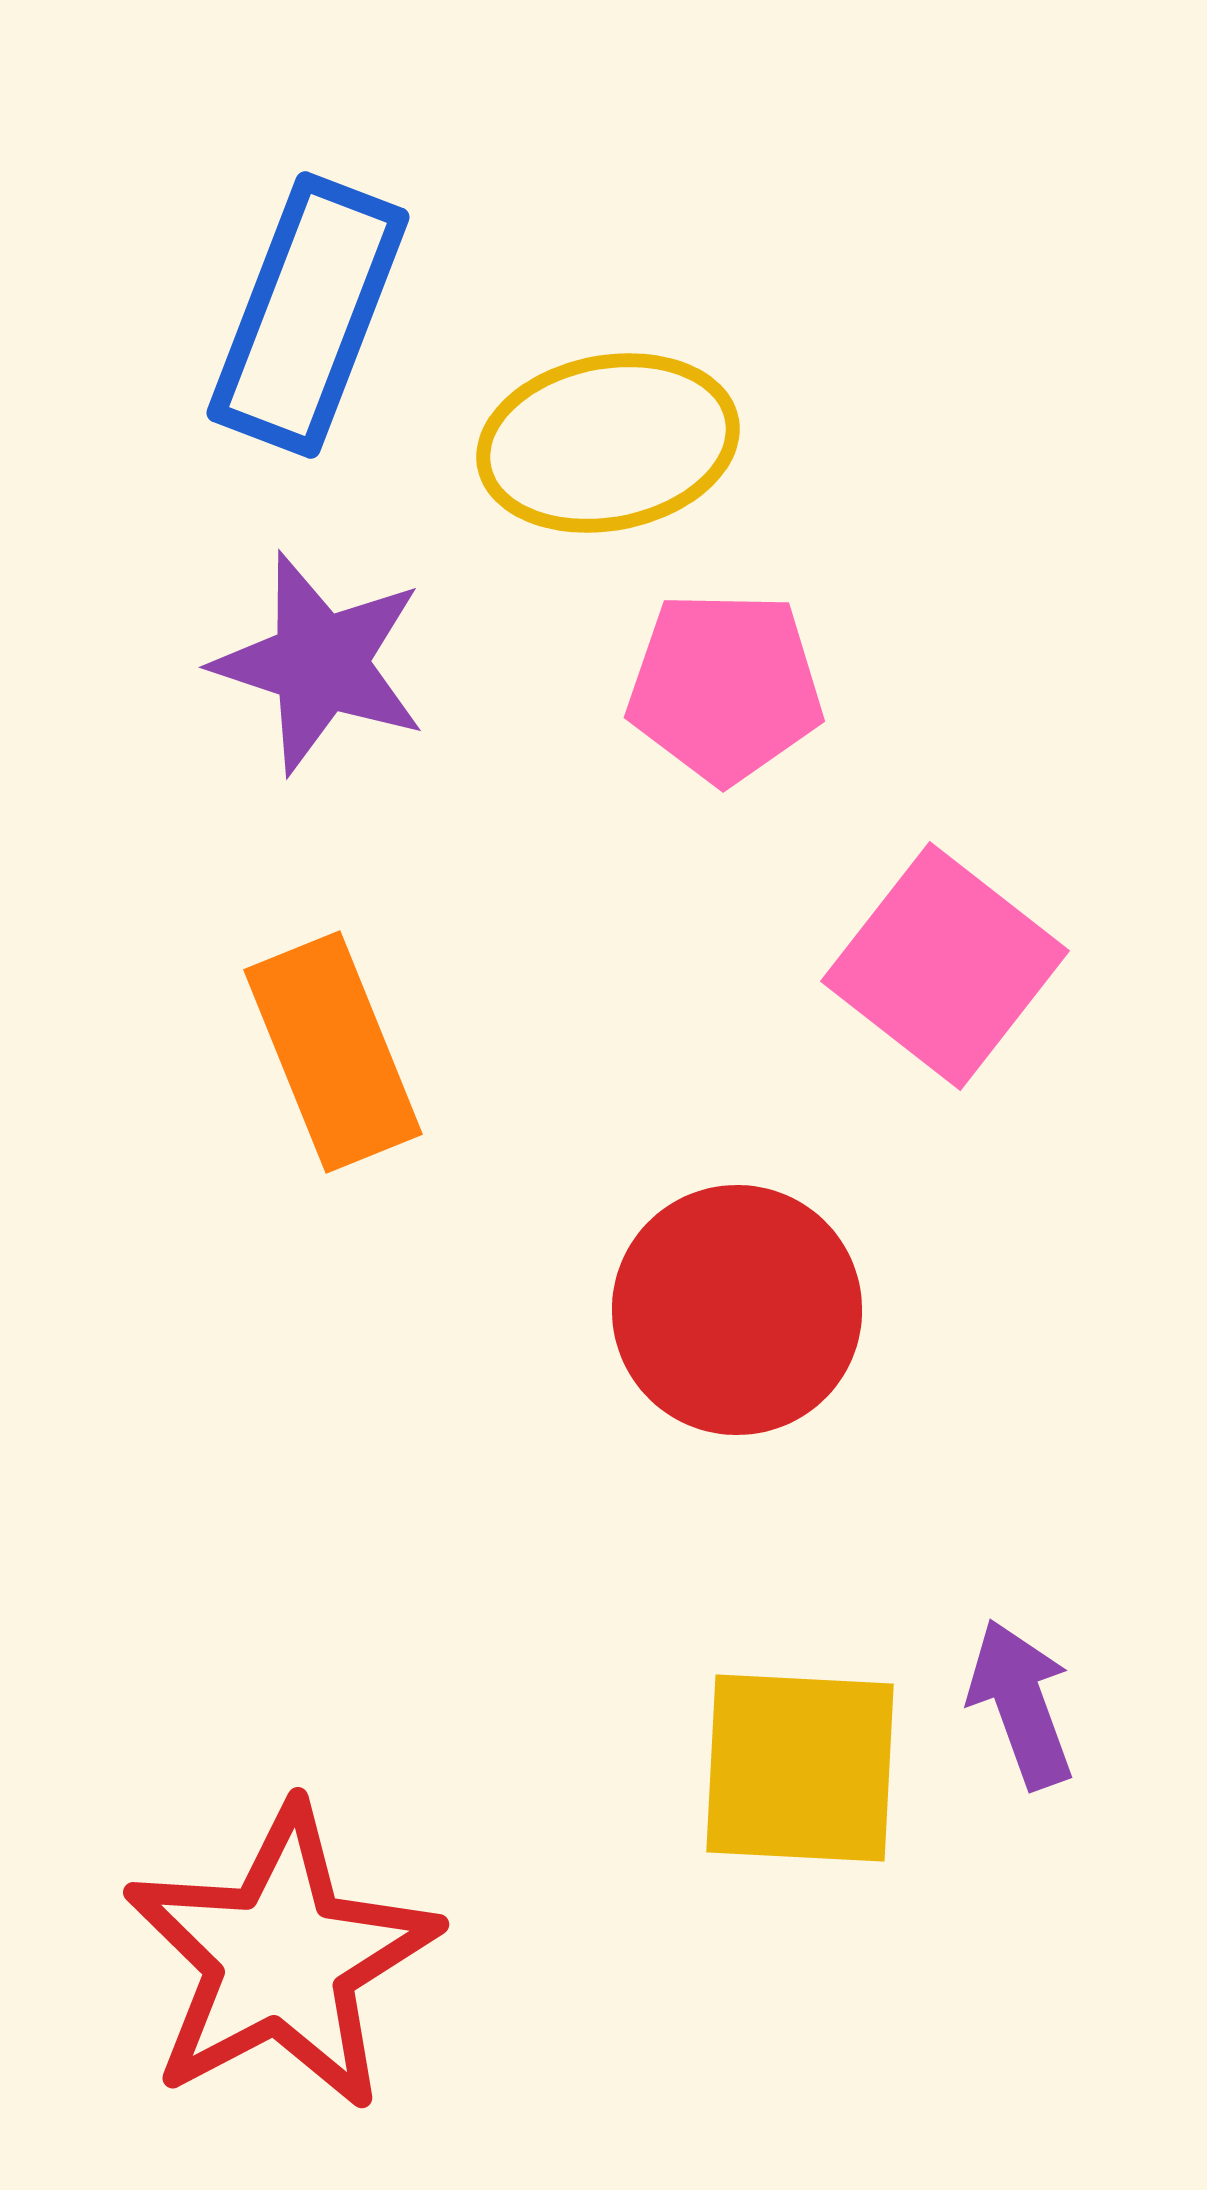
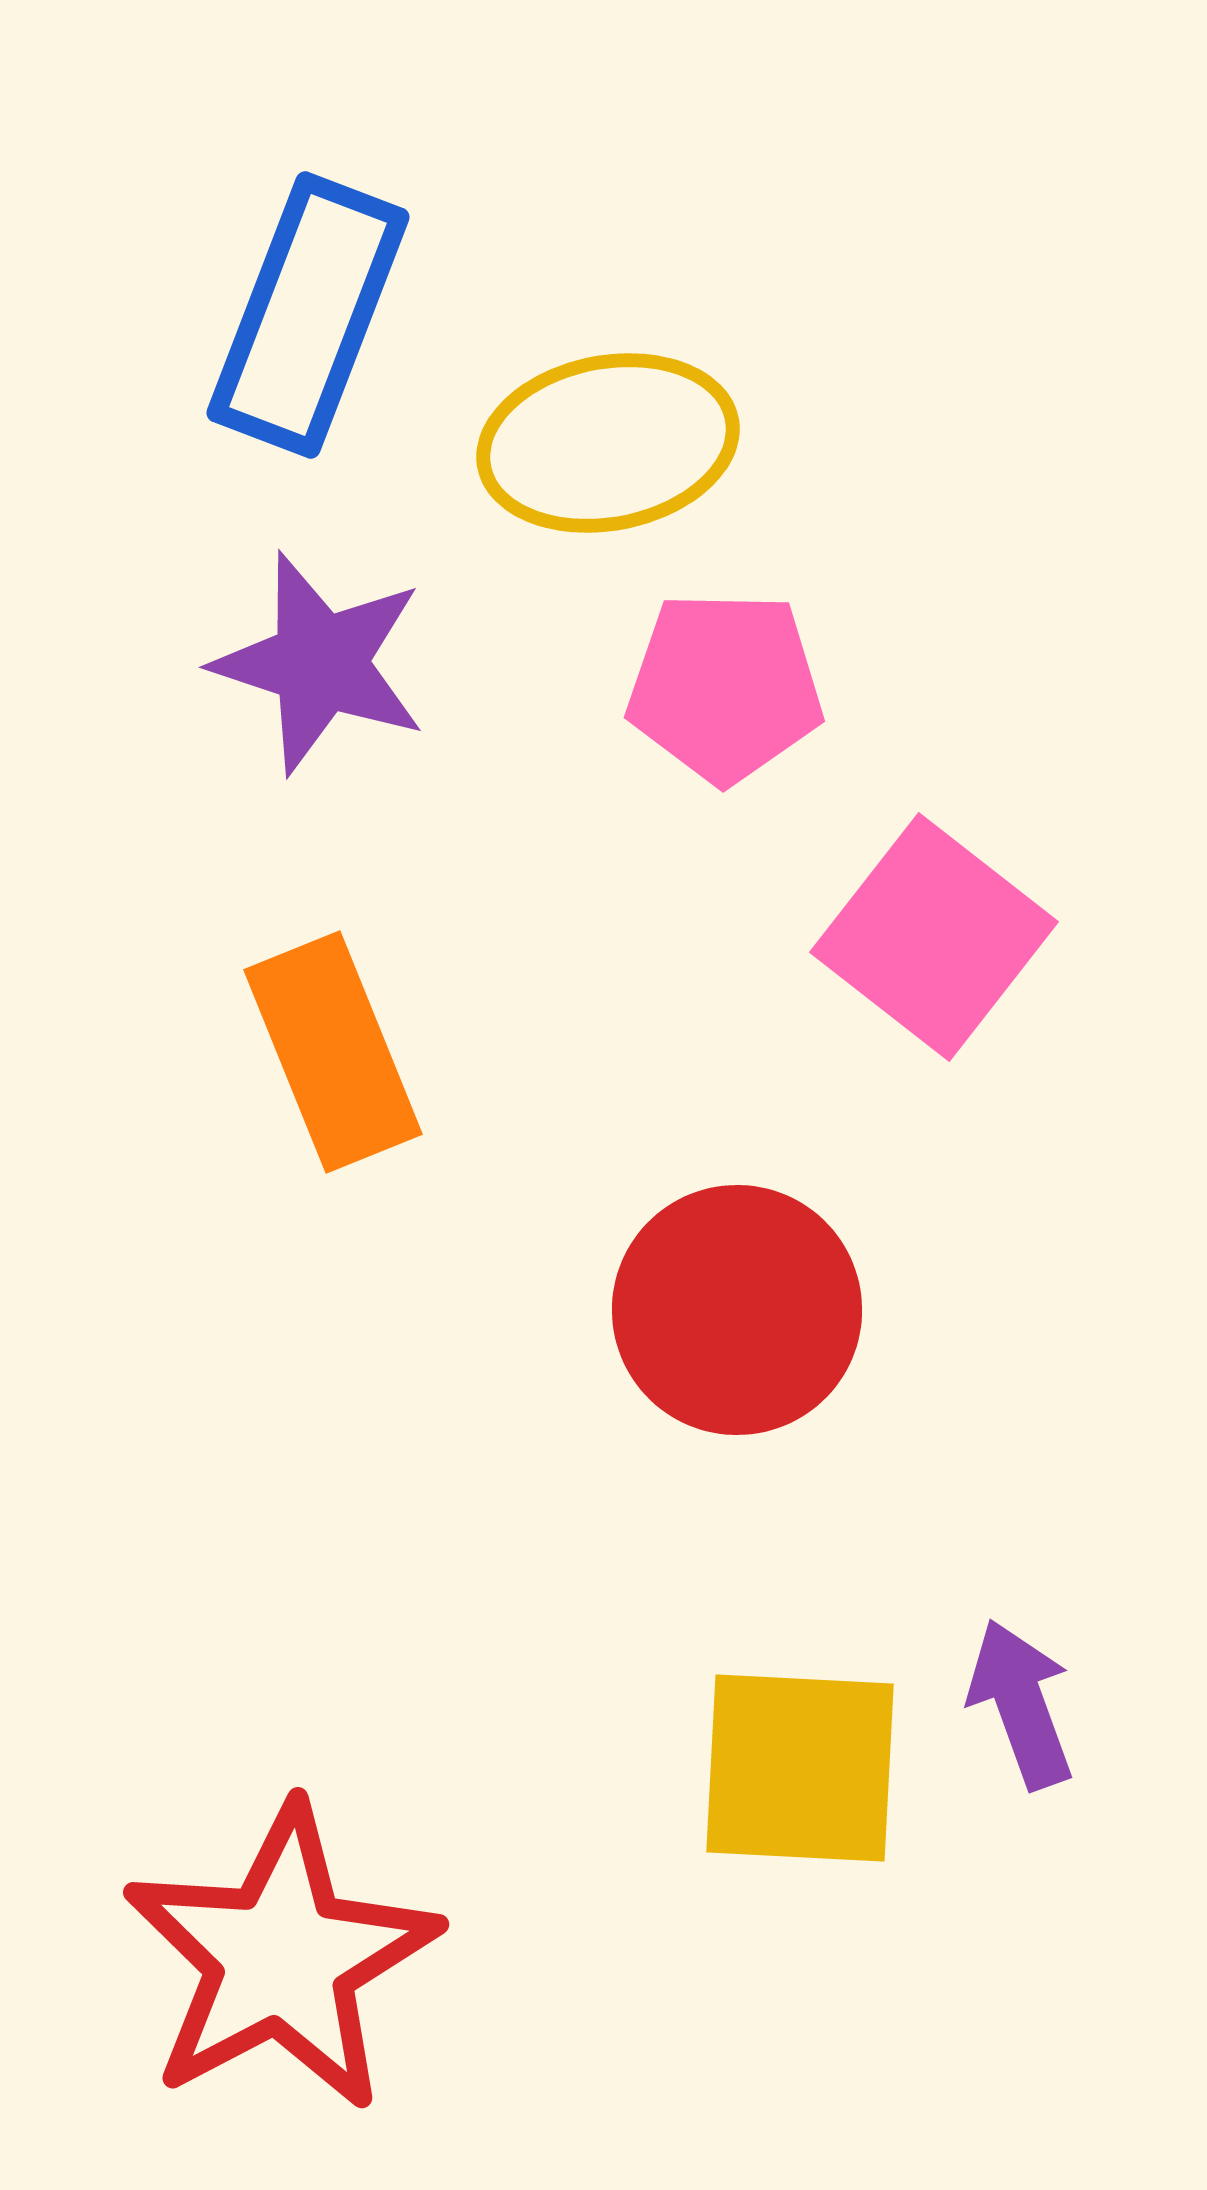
pink square: moved 11 px left, 29 px up
